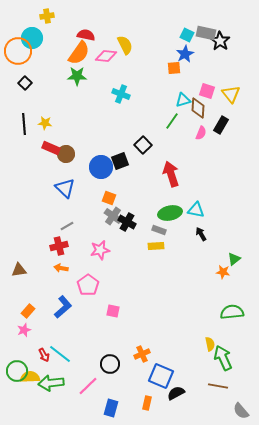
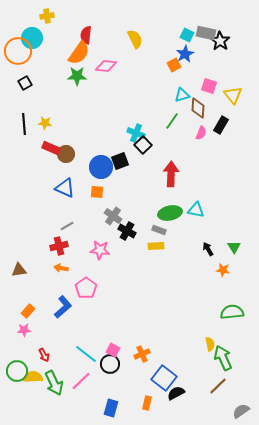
red semicircle at (86, 35): rotated 96 degrees counterclockwise
yellow semicircle at (125, 45): moved 10 px right, 6 px up
pink diamond at (106, 56): moved 10 px down
orange square at (174, 68): moved 3 px up; rotated 24 degrees counterclockwise
black square at (25, 83): rotated 16 degrees clockwise
pink square at (207, 91): moved 2 px right, 5 px up
cyan cross at (121, 94): moved 15 px right, 39 px down
yellow triangle at (231, 94): moved 2 px right, 1 px down
cyan triangle at (183, 100): moved 1 px left, 5 px up
red arrow at (171, 174): rotated 20 degrees clockwise
blue triangle at (65, 188): rotated 20 degrees counterclockwise
orange square at (109, 198): moved 12 px left, 6 px up; rotated 16 degrees counterclockwise
black cross at (127, 222): moved 9 px down
black arrow at (201, 234): moved 7 px right, 15 px down
pink star at (100, 250): rotated 18 degrees clockwise
green triangle at (234, 259): moved 12 px up; rotated 24 degrees counterclockwise
orange star at (223, 272): moved 2 px up
pink pentagon at (88, 285): moved 2 px left, 3 px down
pink square at (113, 311): moved 39 px down; rotated 16 degrees clockwise
pink star at (24, 330): rotated 16 degrees clockwise
cyan line at (60, 354): moved 26 px right
blue square at (161, 376): moved 3 px right, 2 px down; rotated 15 degrees clockwise
yellow semicircle at (30, 377): moved 3 px right
green arrow at (51, 383): moved 3 px right; rotated 110 degrees counterclockwise
pink line at (88, 386): moved 7 px left, 5 px up
brown line at (218, 386): rotated 54 degrees counterclockwise
gray semicircle at (241, 411): rotated 96 degrees clockwise
